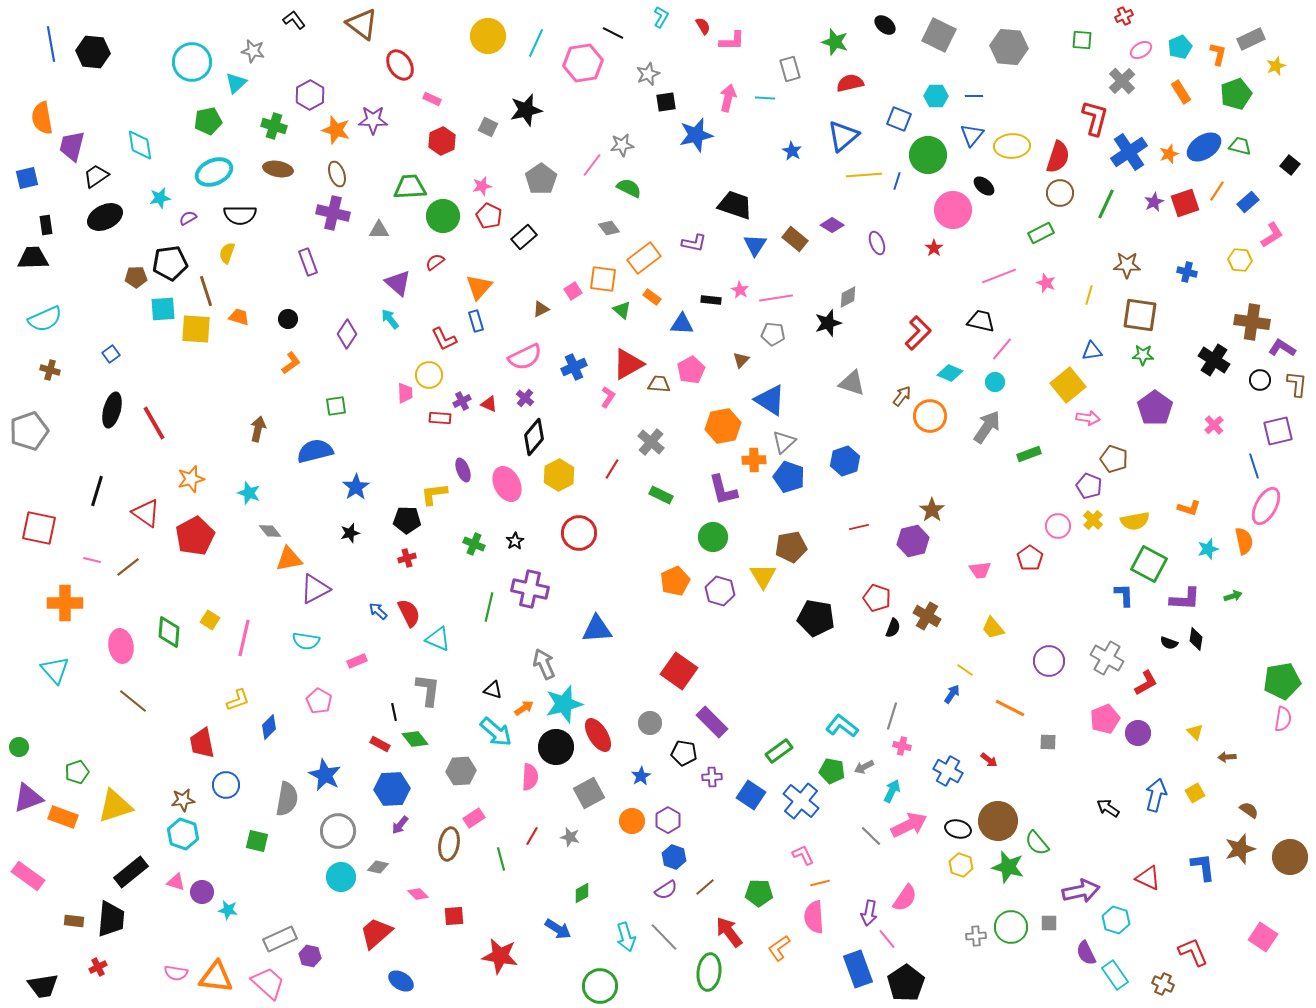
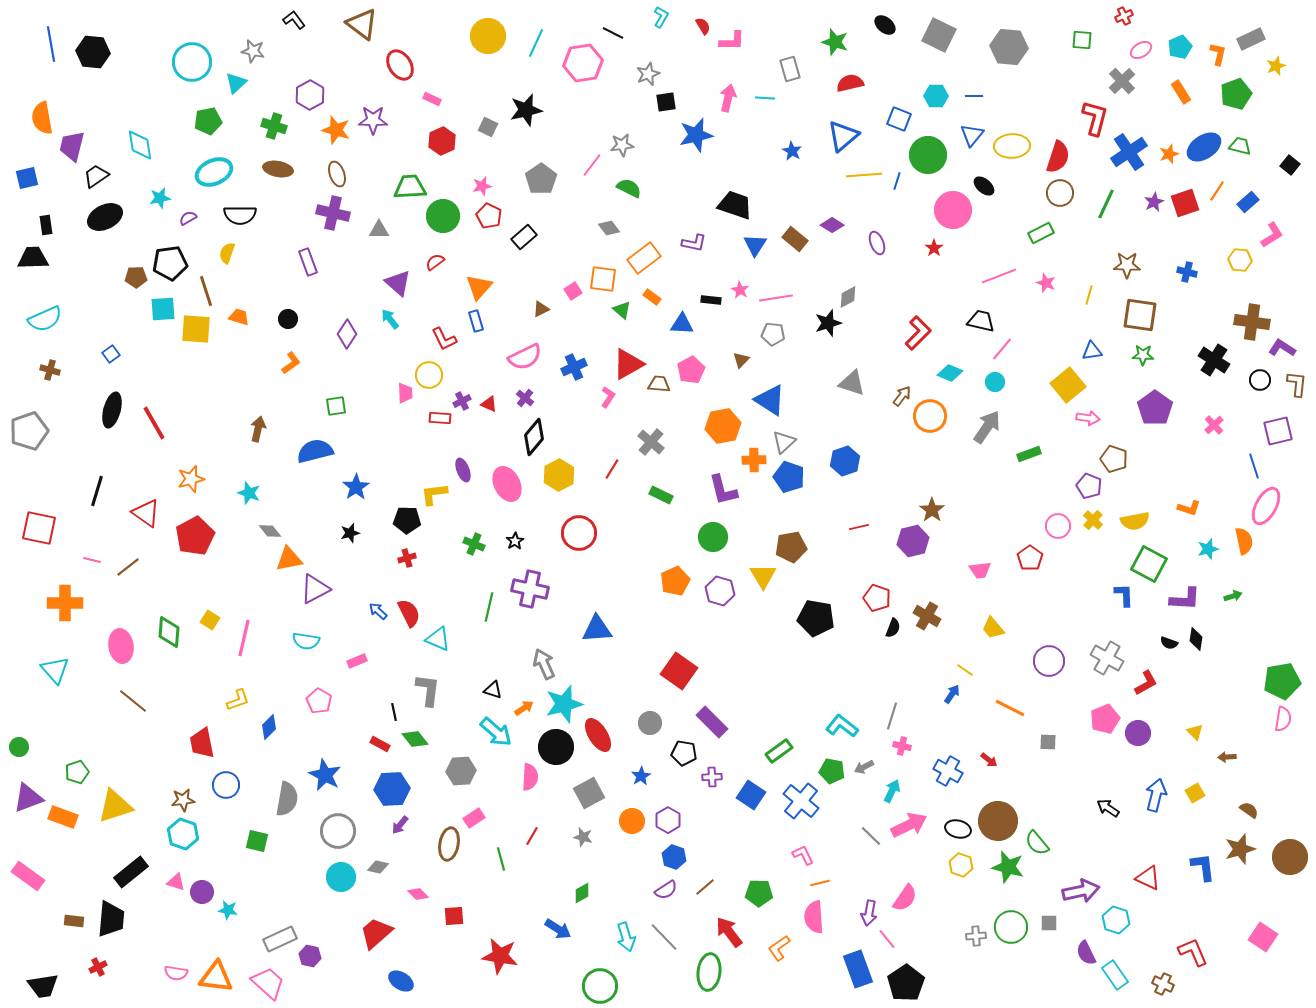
gray star at (570, 837): moved 13 px right
